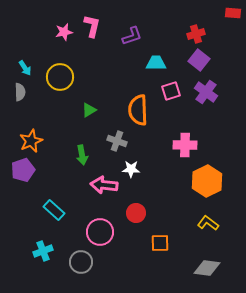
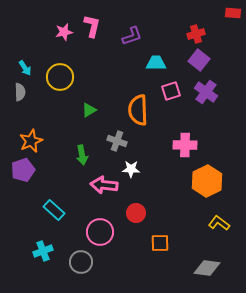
yellow L-shape: moved 11 px right
